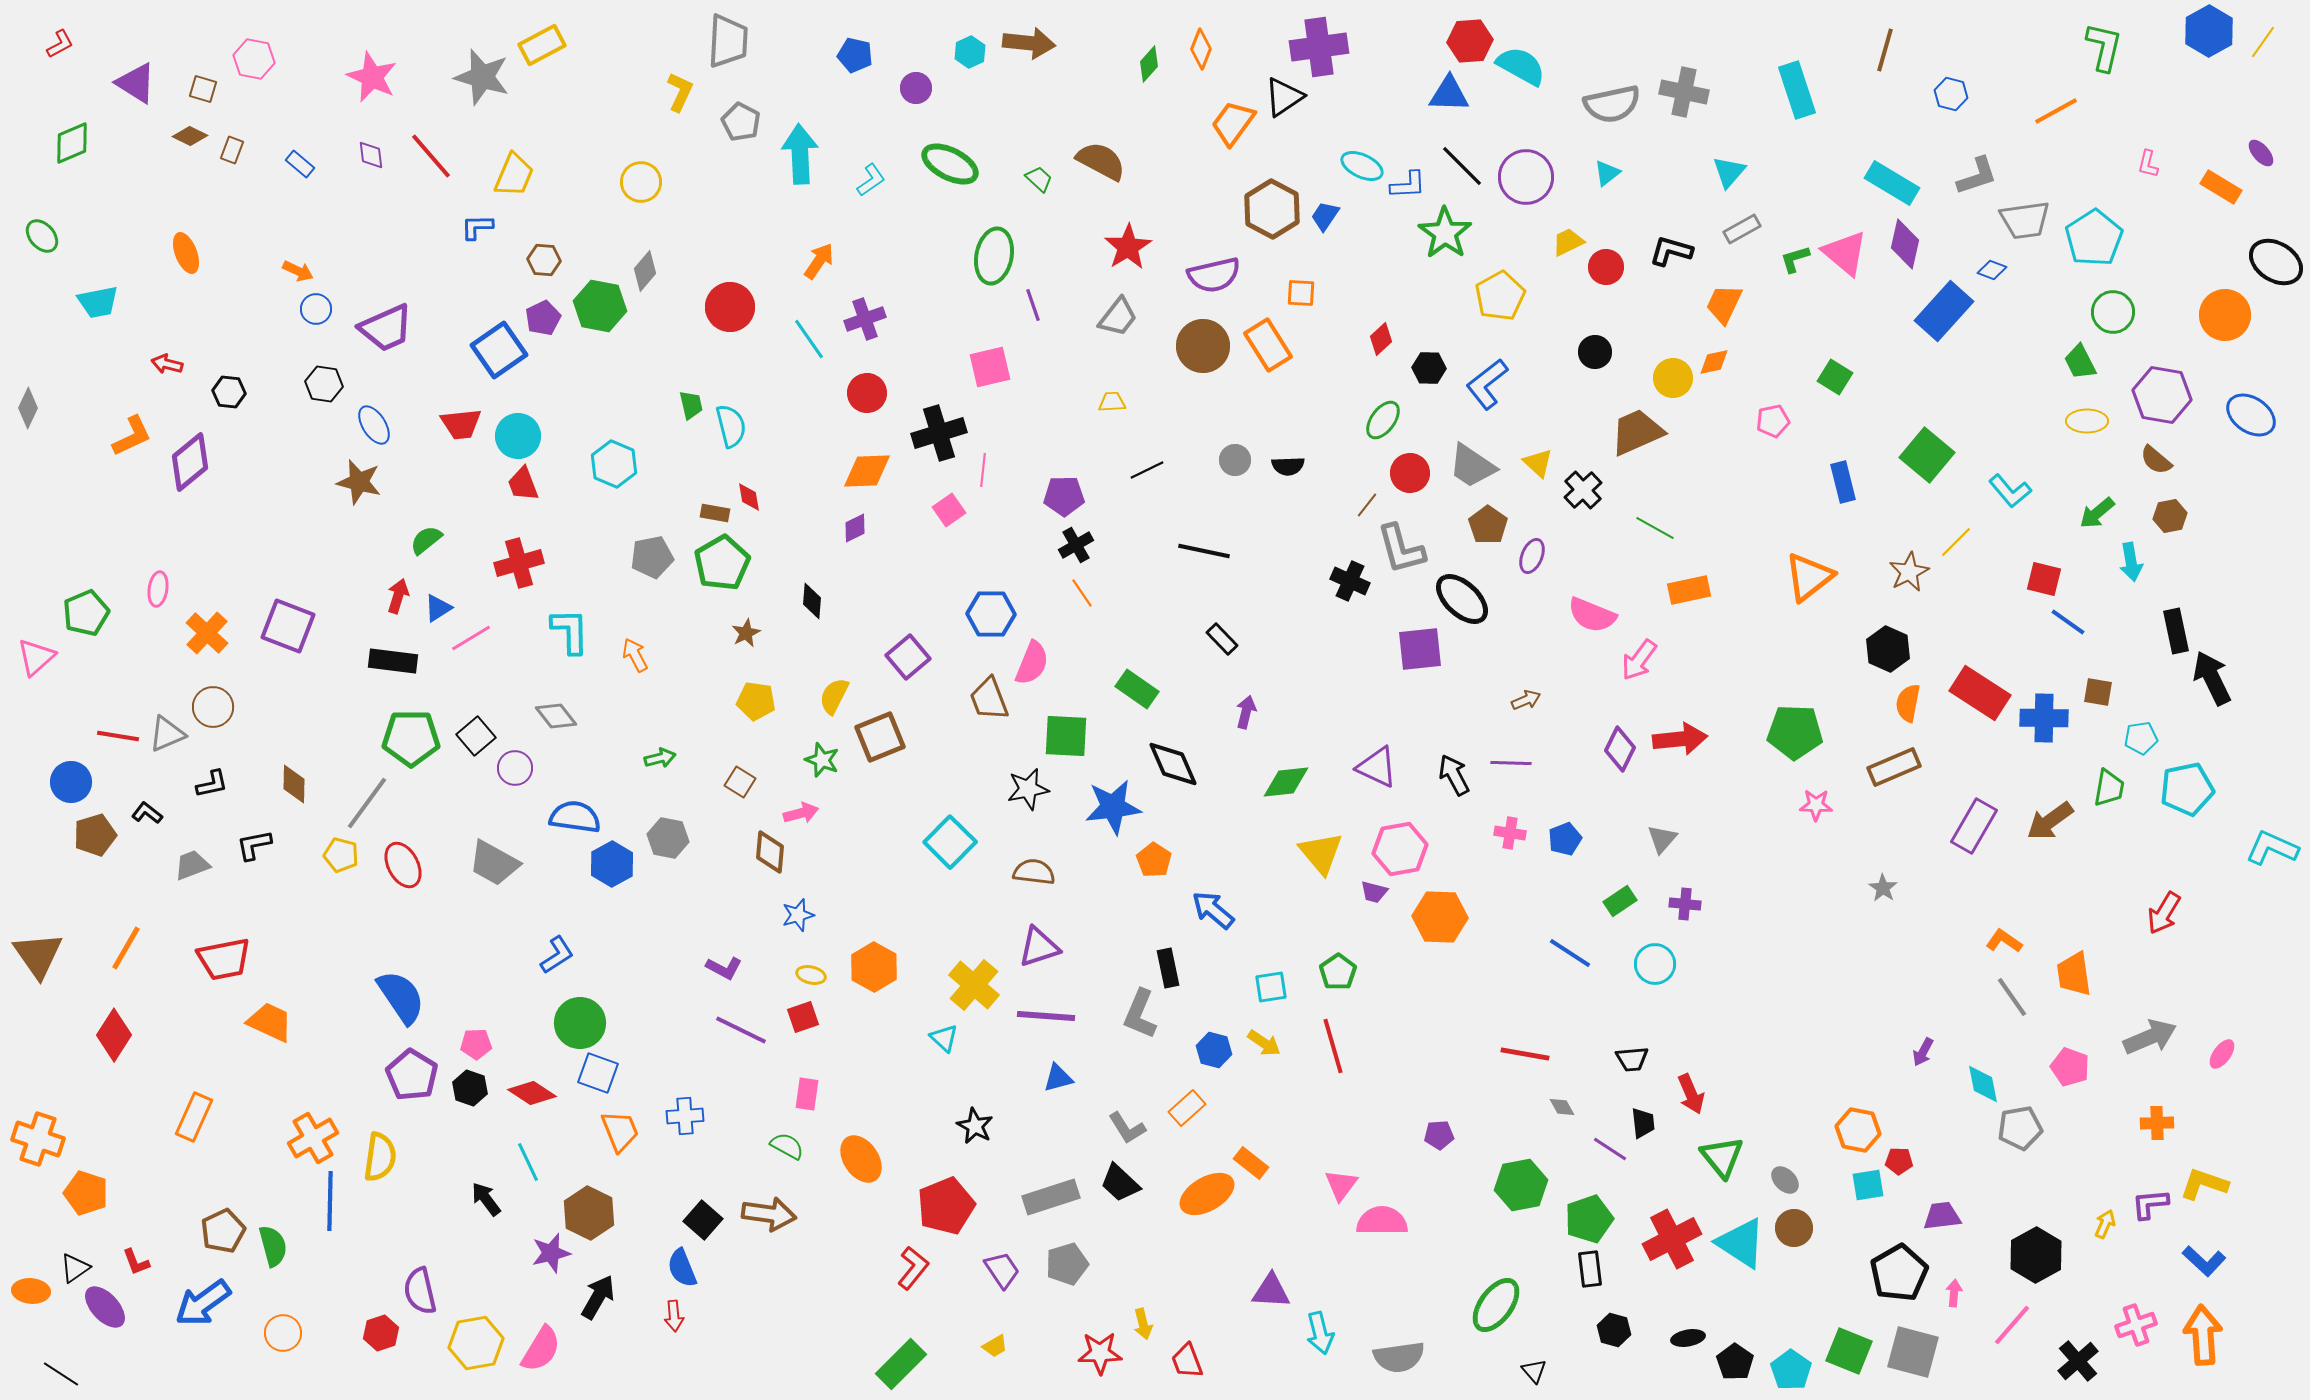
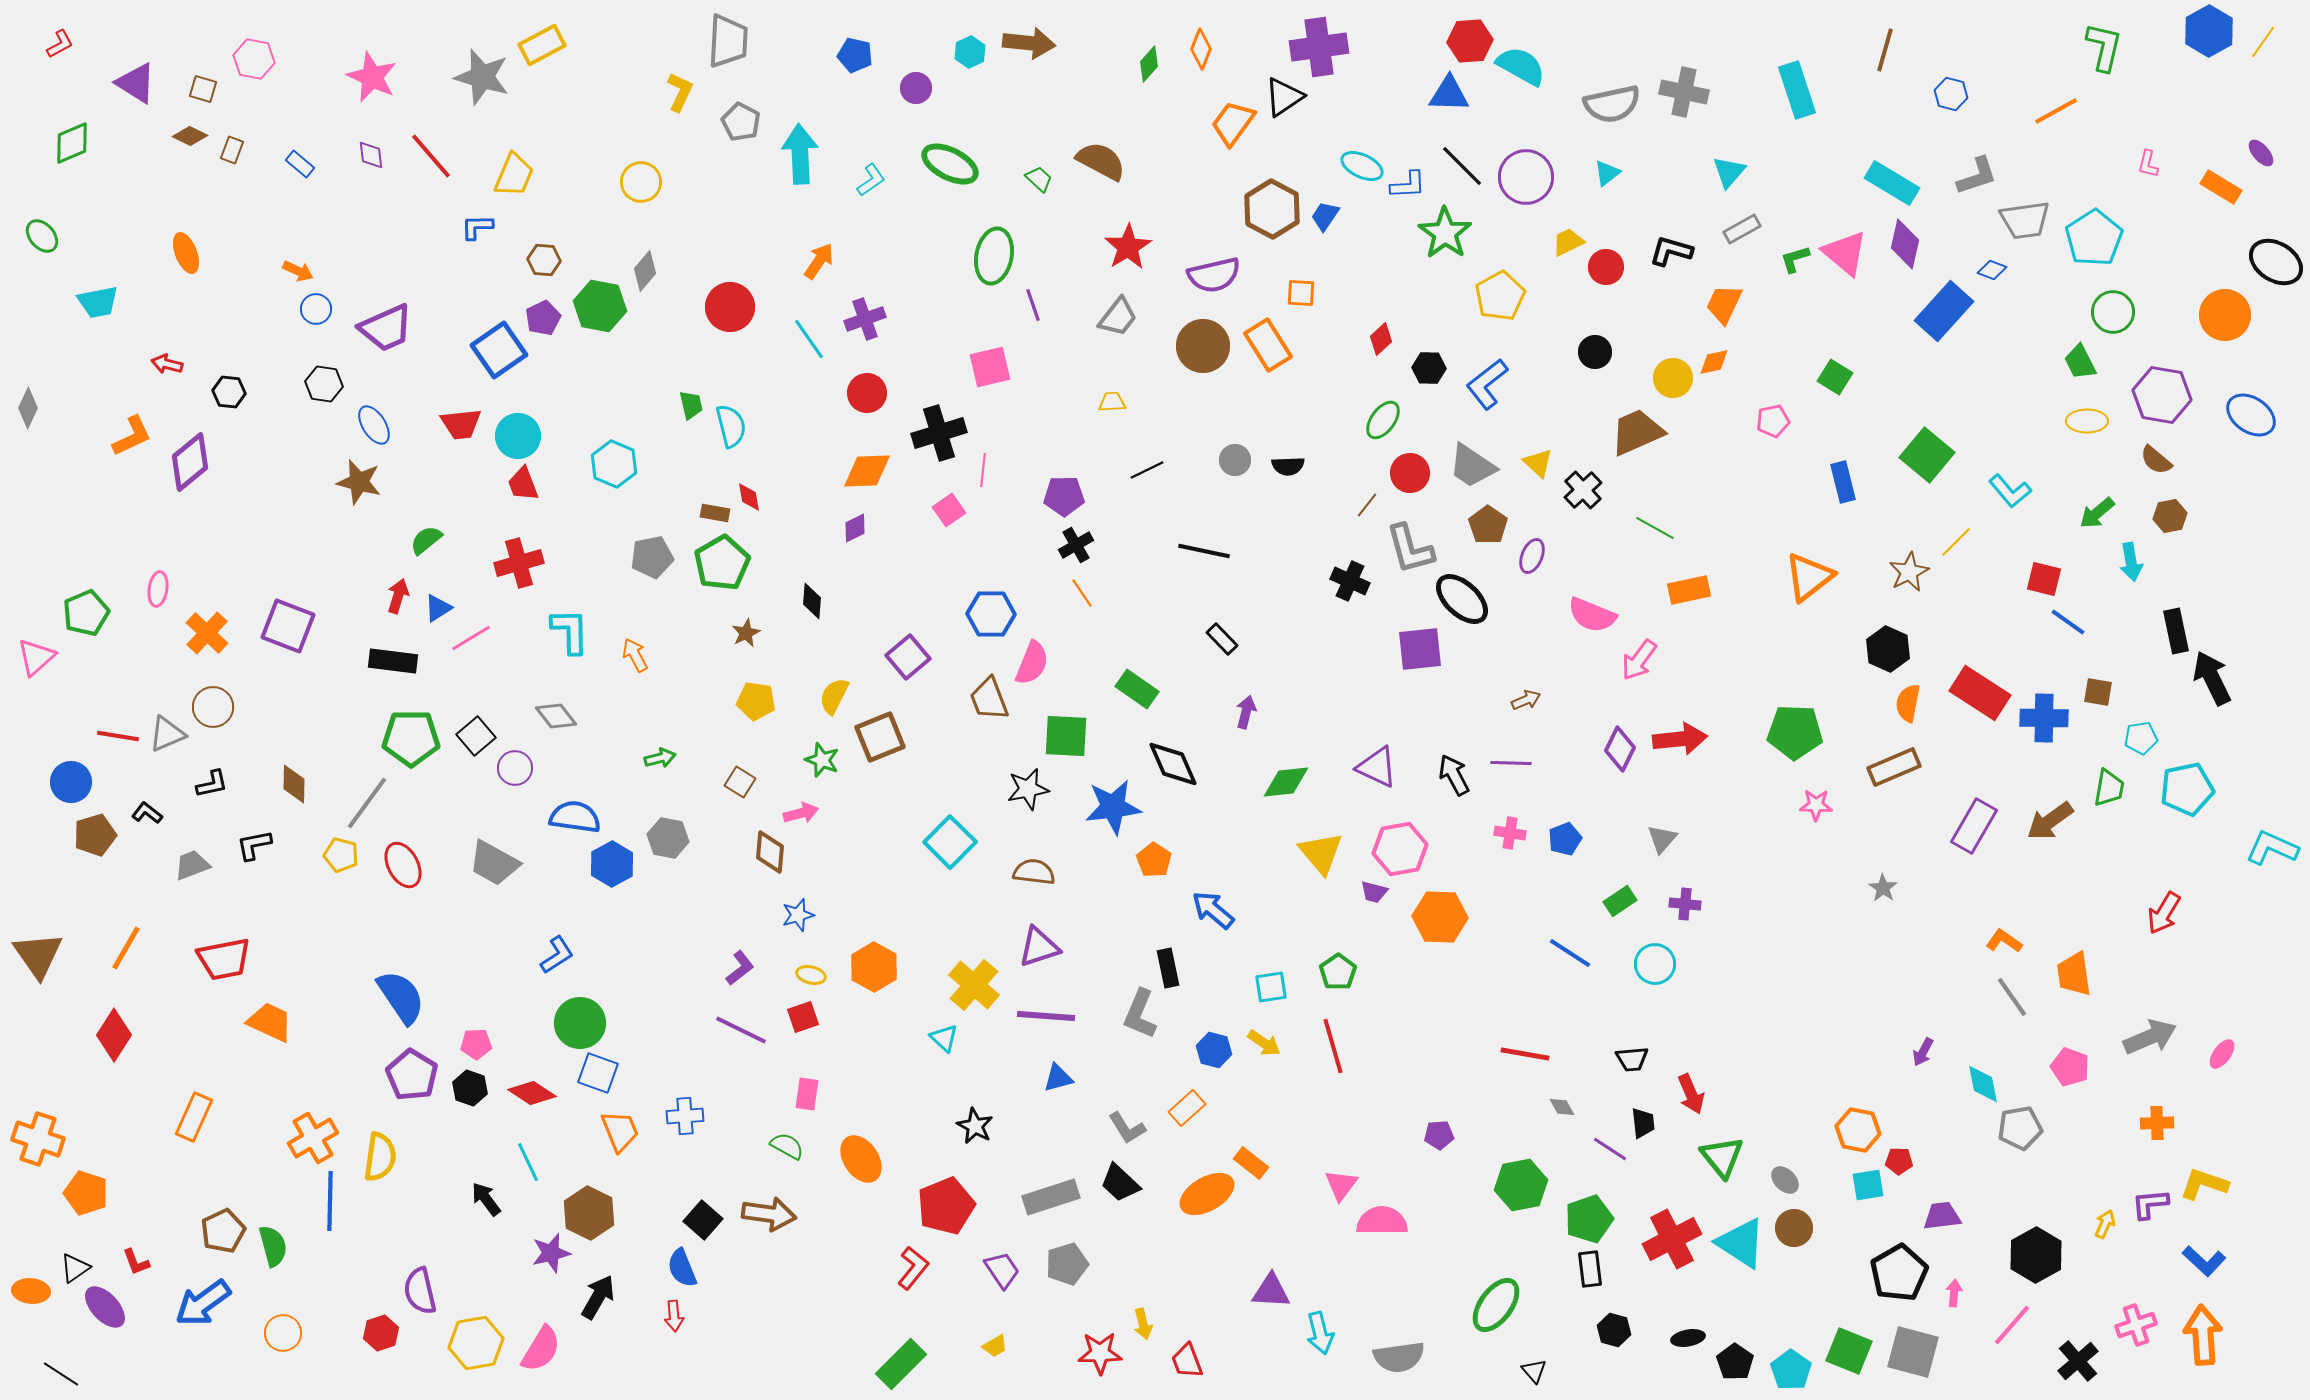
gray L-shape at (1401, 549): moved 9 px right
purple L-shape at (724, 968): moved 16 px right; rotated 66 degrees counterclockwise
